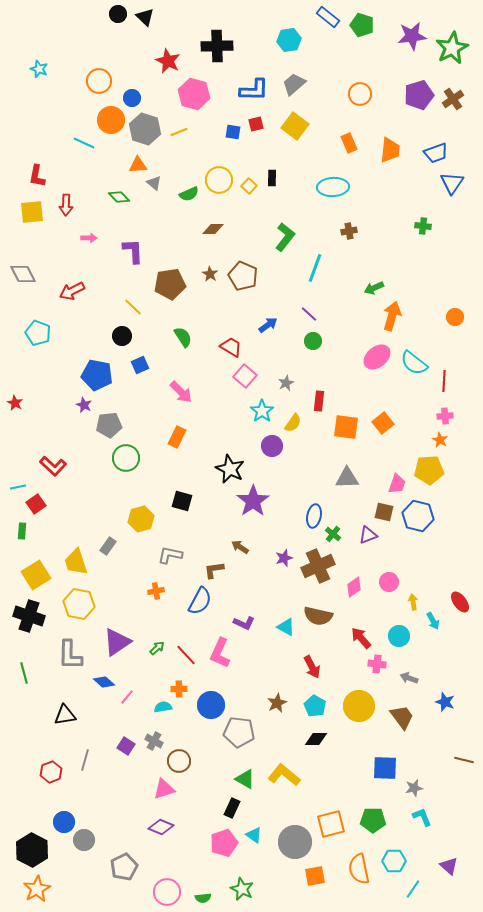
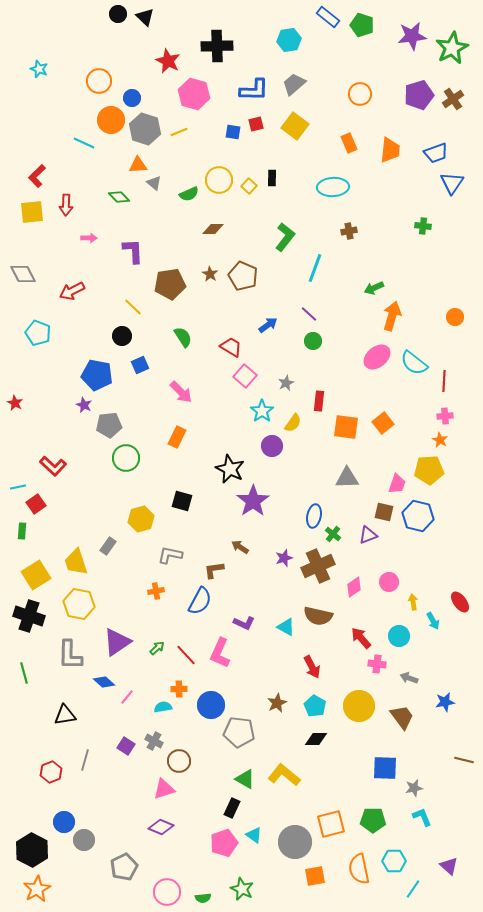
red L-shape at (37, 176): rotated 35 degrees clockwise
blue star at (445, 702): rotated 30 degrees counterclockwise
